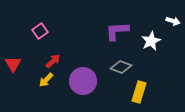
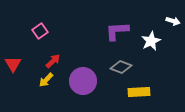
yellow rectangle: rotated 70 degrees clockwise
